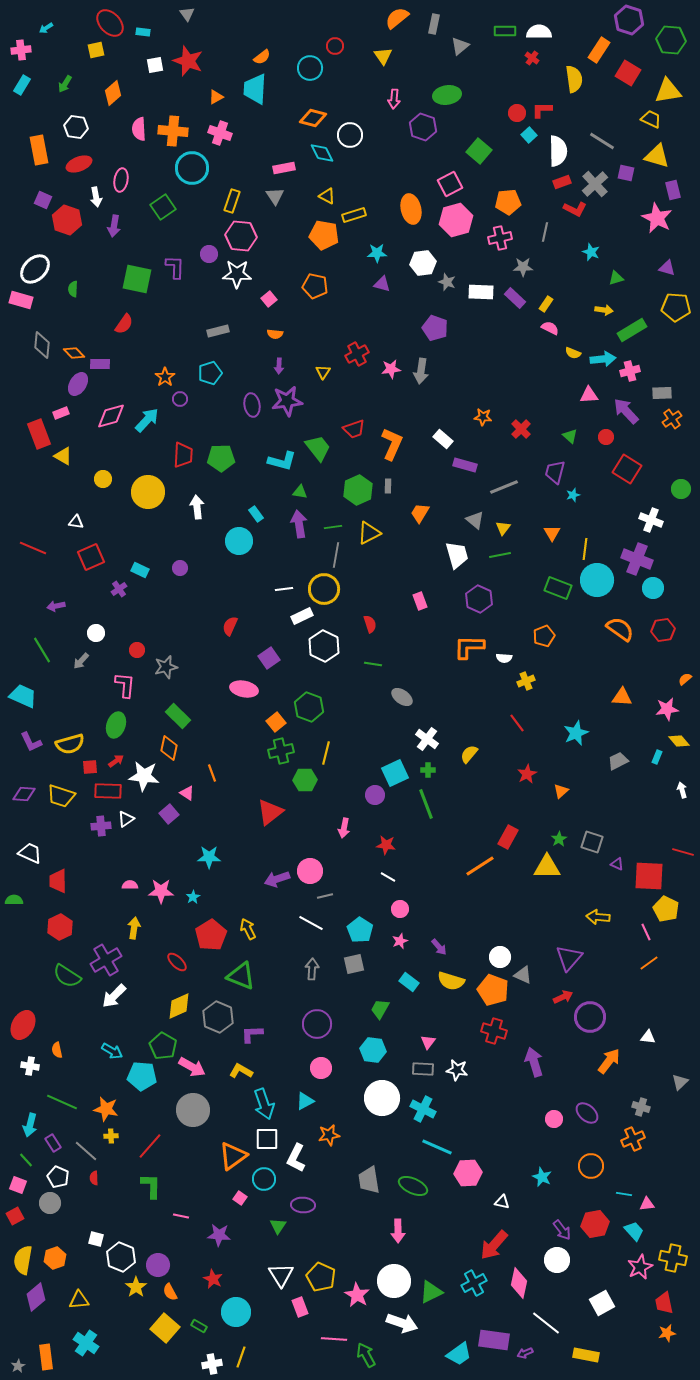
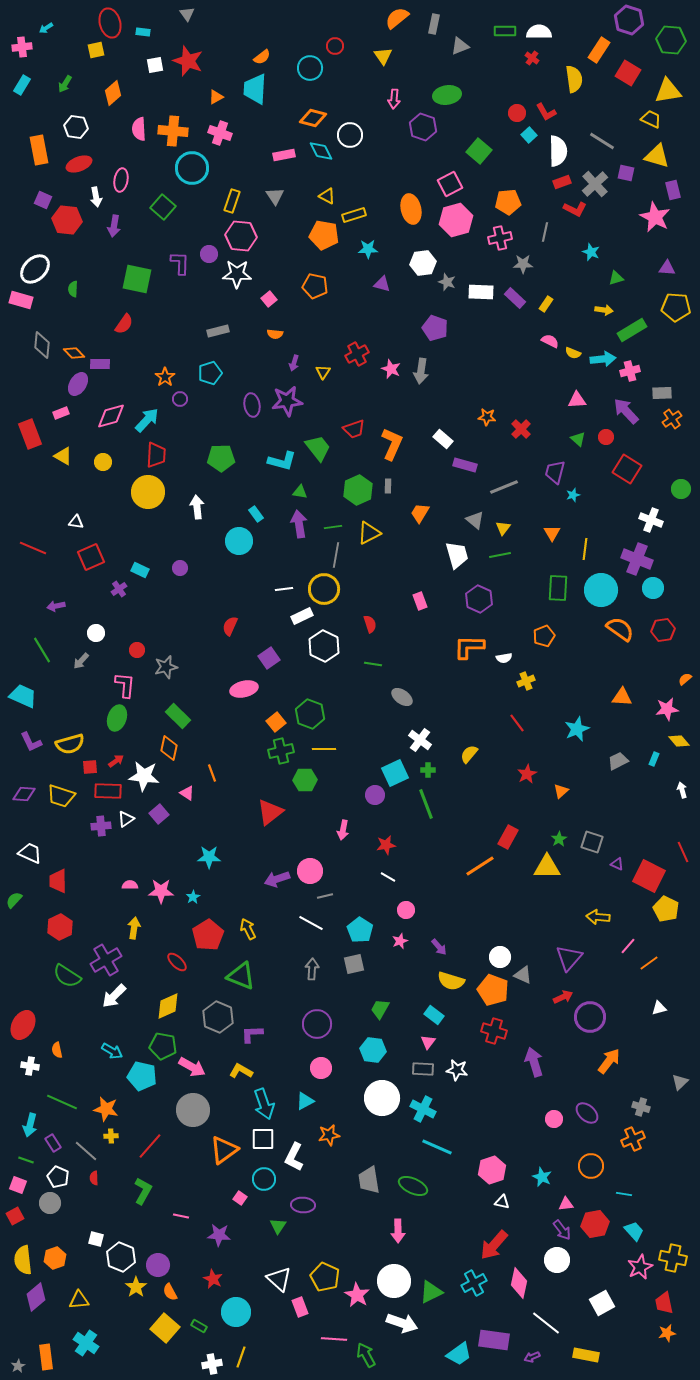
red ellipse at (110, 23): rotated 28 degrees clockwise
gray triangle at (460, 46): rotated 18 degrees clockwise
pink cross at (21, 50): moved 1 px right, 3 px up
red L-shape at (542, 110): moved 4 px right, 2 px down; rotated 120 degrees counterclockwise
cyan diamond at (322, 153): moved 1 px left, 2 px up
pink rectangle at (284, 168): moved 13 px up
green square at (163, 207): rotated 15 degrees counterclockwise
pink star at (657, 218): moved 2 px left, 1 px up
red hexagon at (67, 220): rotated 12 degrees counterclockwise
cyan star at (377, 253): moved 9 px left, 4 px up
purple L-shape at (175, 267): moved 5 px right, 4 px up
gray star at (523, 267): moved 3 px up
purple triangle at (667, 268): rotated 12 degrees counterclockwise
pink semicircle at (550, 328): moved 13 px down
purple arrow at (279, 366): moved 15 px right, 3 px up; rotated 14 degrees clockwise
pink star at (391, 369): rotated 30 degrees clockwise
pink triangle at (589, 395): moved 12 px left, 5 px down
orange star at (483, 417): moved 4 px right
red rectangle at (39, 434): moved 9 px left
green triangle at (570, 436): moved 8 px right, 3 px down
red trapezoid at (183, 455): moved 27 px left
yellow circle at (103, 479): moved 17 px up
cyan circle at (597, 580): moved 4 px right, 10 px down
green rectangle at (558, 588): rotated 72 degrees clockwise
white semicircle at (504, 658): rotated 14 degrees counterclockwise
pink ellipse at (244, 689): rotated 24 degrees counterclockwise
green hexagon at (309, 707): moved 1 px right, 7 px down
green ellipse at (116, 725): moved 1 px right, 7 px up
cyan star at (576, 733): moved 1 px right, 4 px up
white cross at (427, 739): moved 7 px left, 1 px down
yellow line at (326, 753): moved 2 px left, 4 px up; rotated 75 degrees clockwise
cyan rectangle at (657, 757): moved 3 px left, 2 px down
purple square at (169, 814): moved 10 px left
pink arrow at (344, 828): moved 1 px left, 2 px down
red star at (386, 845): rotated 18 degrees counterclockwise
red line at (683, 852): rotated 50 degrees clockwise
red square at (649, 876): rotated 24 degrees clockwise
green semicircle at (14, 900): rotated 48 degrees counterclockwise
pink circle at (400, 909): moved 6 px right, 1 px down
pink line at (646, 932): moved 18 px left, 14 px down; rotated 66 degrees clockwise
red pentagon at (211, 935): moved 3 px left
cyan rectangle at (409, 982): moved 25 px right, 33 px down
yellow diamond at (179, 1006): moved 11 px left
white triangle at (648, 1037): moved 11 px right, 29 px up; rotated 21 degrees counterclockwise
green pentagon at (163, 1046): rotated 20 degrees counterclockwise
cyan pentagon at (142, 1076): rotated 8 degrees clockwise
white square at (267, 1139): moved 4 px left
orange triangle at (233, 1156): moved 9 px left, 6 px up
white L-shape at (296, 1158): moved 2 px left, 1 px up
green line at (26, 1160): rotated 28 degrees counterclockwise
pink hexagon at (468, 1173): moved 24 px right, 3 px up; rotated 16 degrees counterclockwise
green L-shape at (151, 1186): moved 8 px left, 5 px down; rotated 28 degrees clockwise
pink triangle at (647, 1204): moved 81 px left
yellow semicircle at (23, 1260): rotated 16 degrees counterclockwise
white triangle at (281, 1275): moved 2 px left, 4 px down; rotated 16 degrees counterclockwise
yellow pentagon at (321, 1277): moved 4 px right
purple arrow at (525, 1353): moved 7 px right, 4 px down
